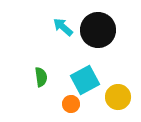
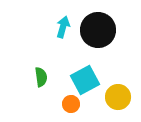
cyan arrow: rotated 65 degrees clockwise
